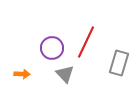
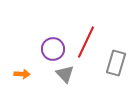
purple circle: moved 1 px right, 1 px down
gray rectangle: moved 3 px left
